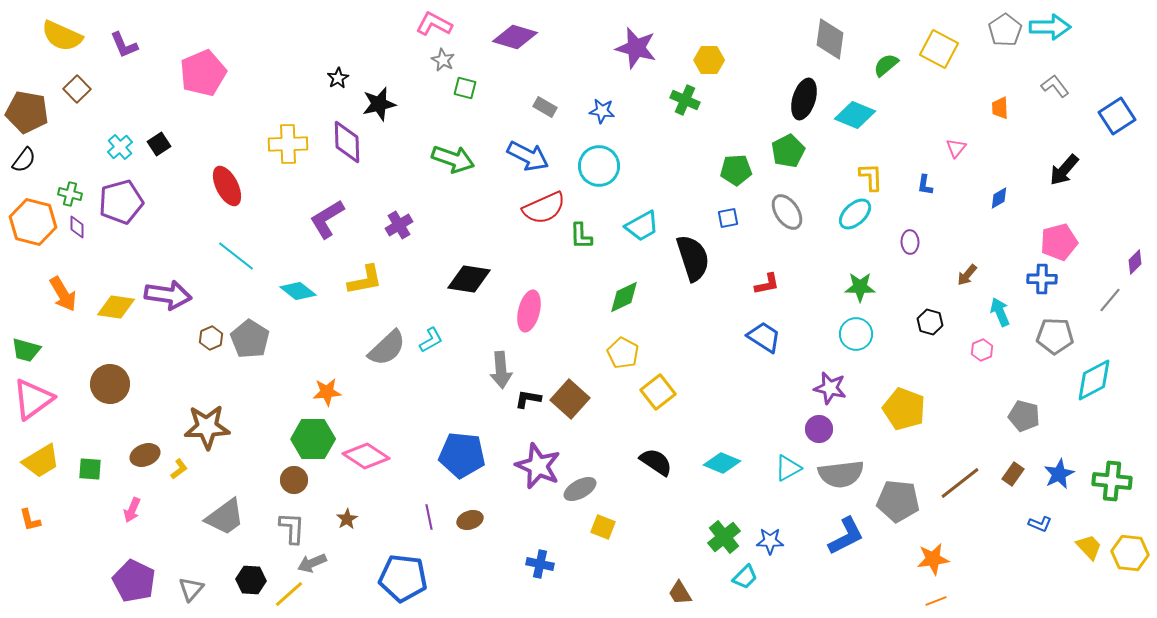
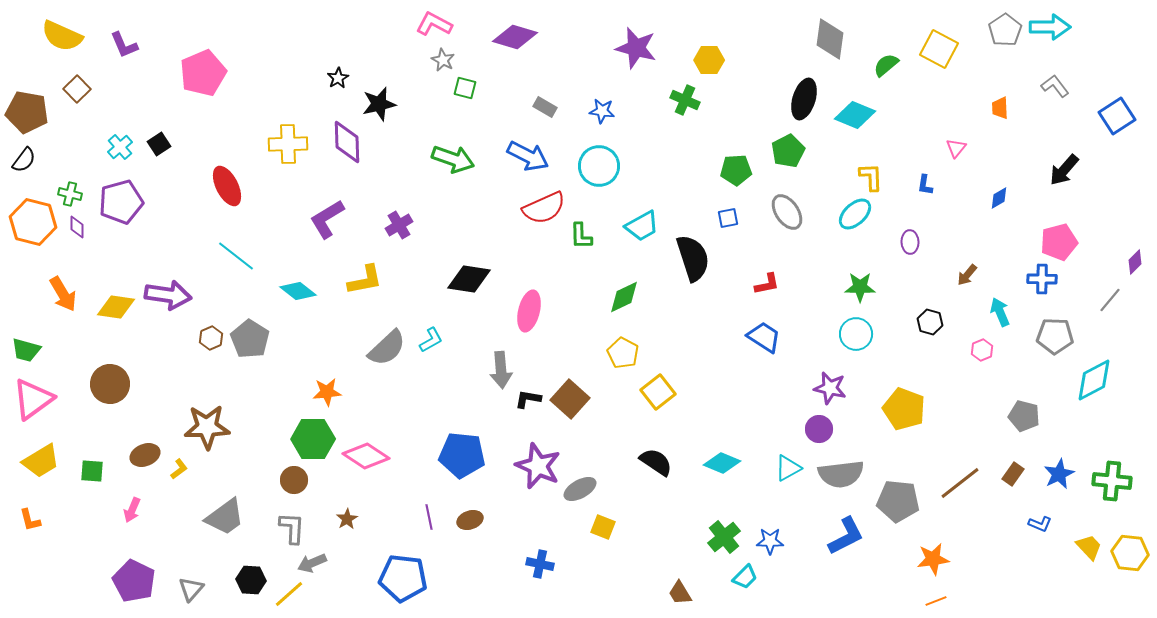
green square at (90, 469): moved 2 px right, 2 px down
